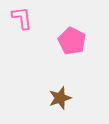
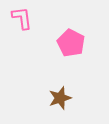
pink pentagon: moved 1 px left, 2 px down
